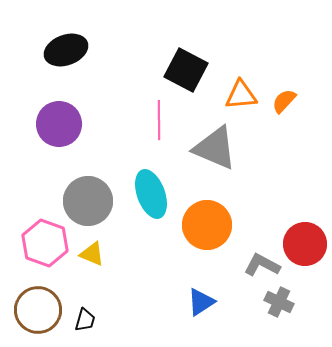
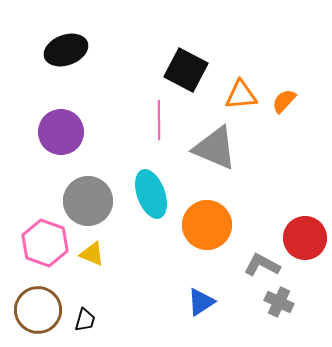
purple circle: moved 2 px right, 8 px down
red circle: moved 6 px up
